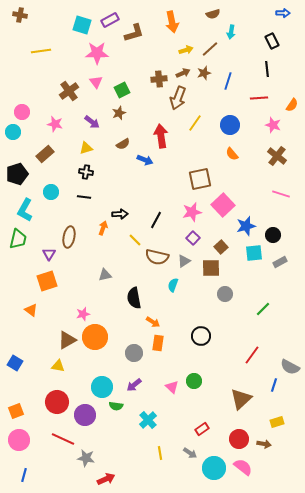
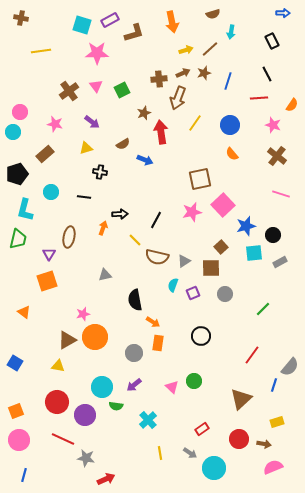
brown cross at (20, 15): moved 1 px right, 3 px down
black line at (267, 69): moved 5 px down; rotated 21 degrees counterclockwise
pink triangle at (96, 82): moved 4 px down
pink circle at (22, 112): moved 2 px left
brown star at (119, 113): moved 25 px right
red arrow at (161, 136): moved 4 px up
black cross at (86, 172): moved 14 px right
cyan L-shape at (25, 210): rotated 15 degrees counterclockwise
purple square at (193, 238): moved 55 px down; rotated 24 degrees clockwise
black semicircle at (134, 298): moved 1 px right, 2 px down
orange triangle at (31, 310): moved 7 px left, 2 px down
gray semicircle at (290, 367): rotated 78 degrees counterclockwise
pink semicircle at (243, 467): moved 30 px right; rotated 60 degrees counterclockwise
